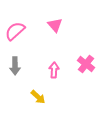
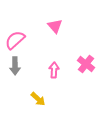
pink triangle: moved 1 px down
pink semicircle: moved 9 px down
yellow arrow: moved 2 px down
